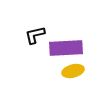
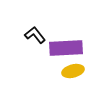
black L-shape: rotated 65 degrees clockwise
